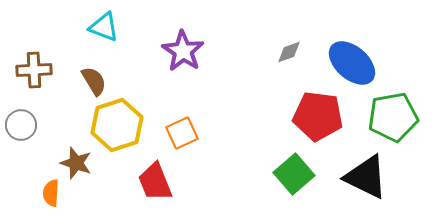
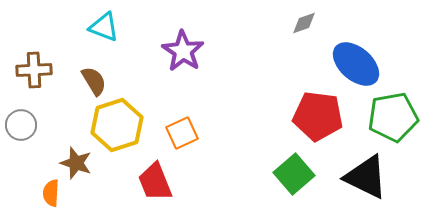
gray diamond: moved 15 px right, 29 px up
blue ellipse: moved 4 px right, 1 px down
